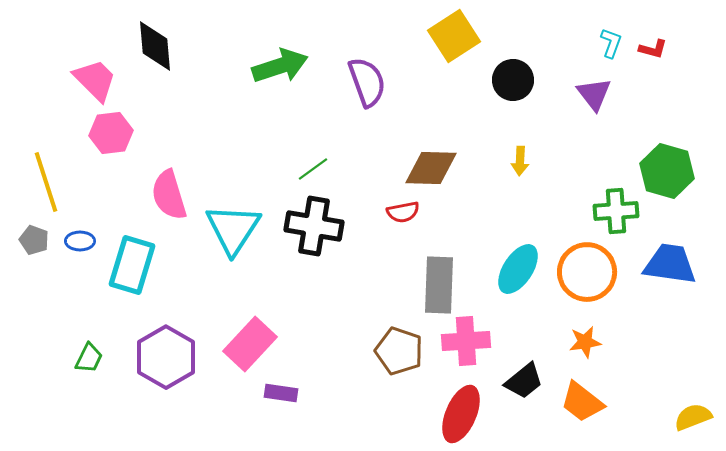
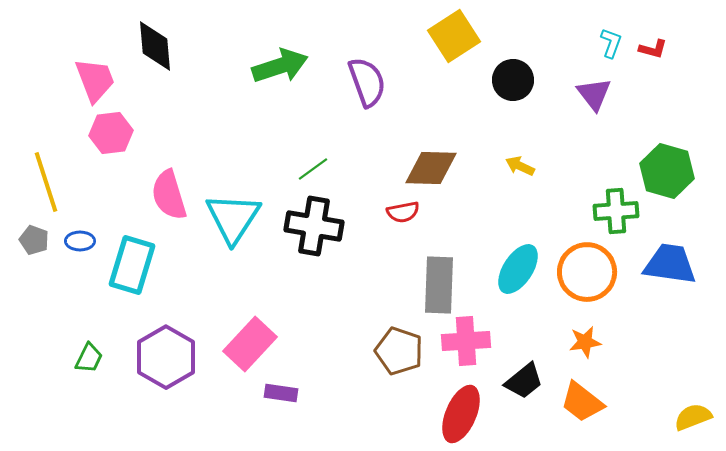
pink trapezoid: rotated 24 degrees clockwise
yellow arrow: moved 5 px down; rotated 112 degrees clockwise
cyan triangle: moved 11 px up
